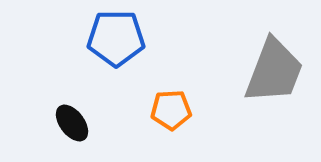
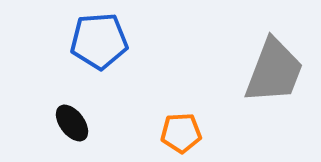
blue pentagon: moved 17 px left, 3 px down; rotated 4 degrees counterclockwise
orange pentagon: moved 10 px right, 23 px down
